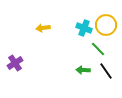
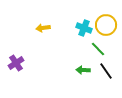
purple cross: moved 1 px right
